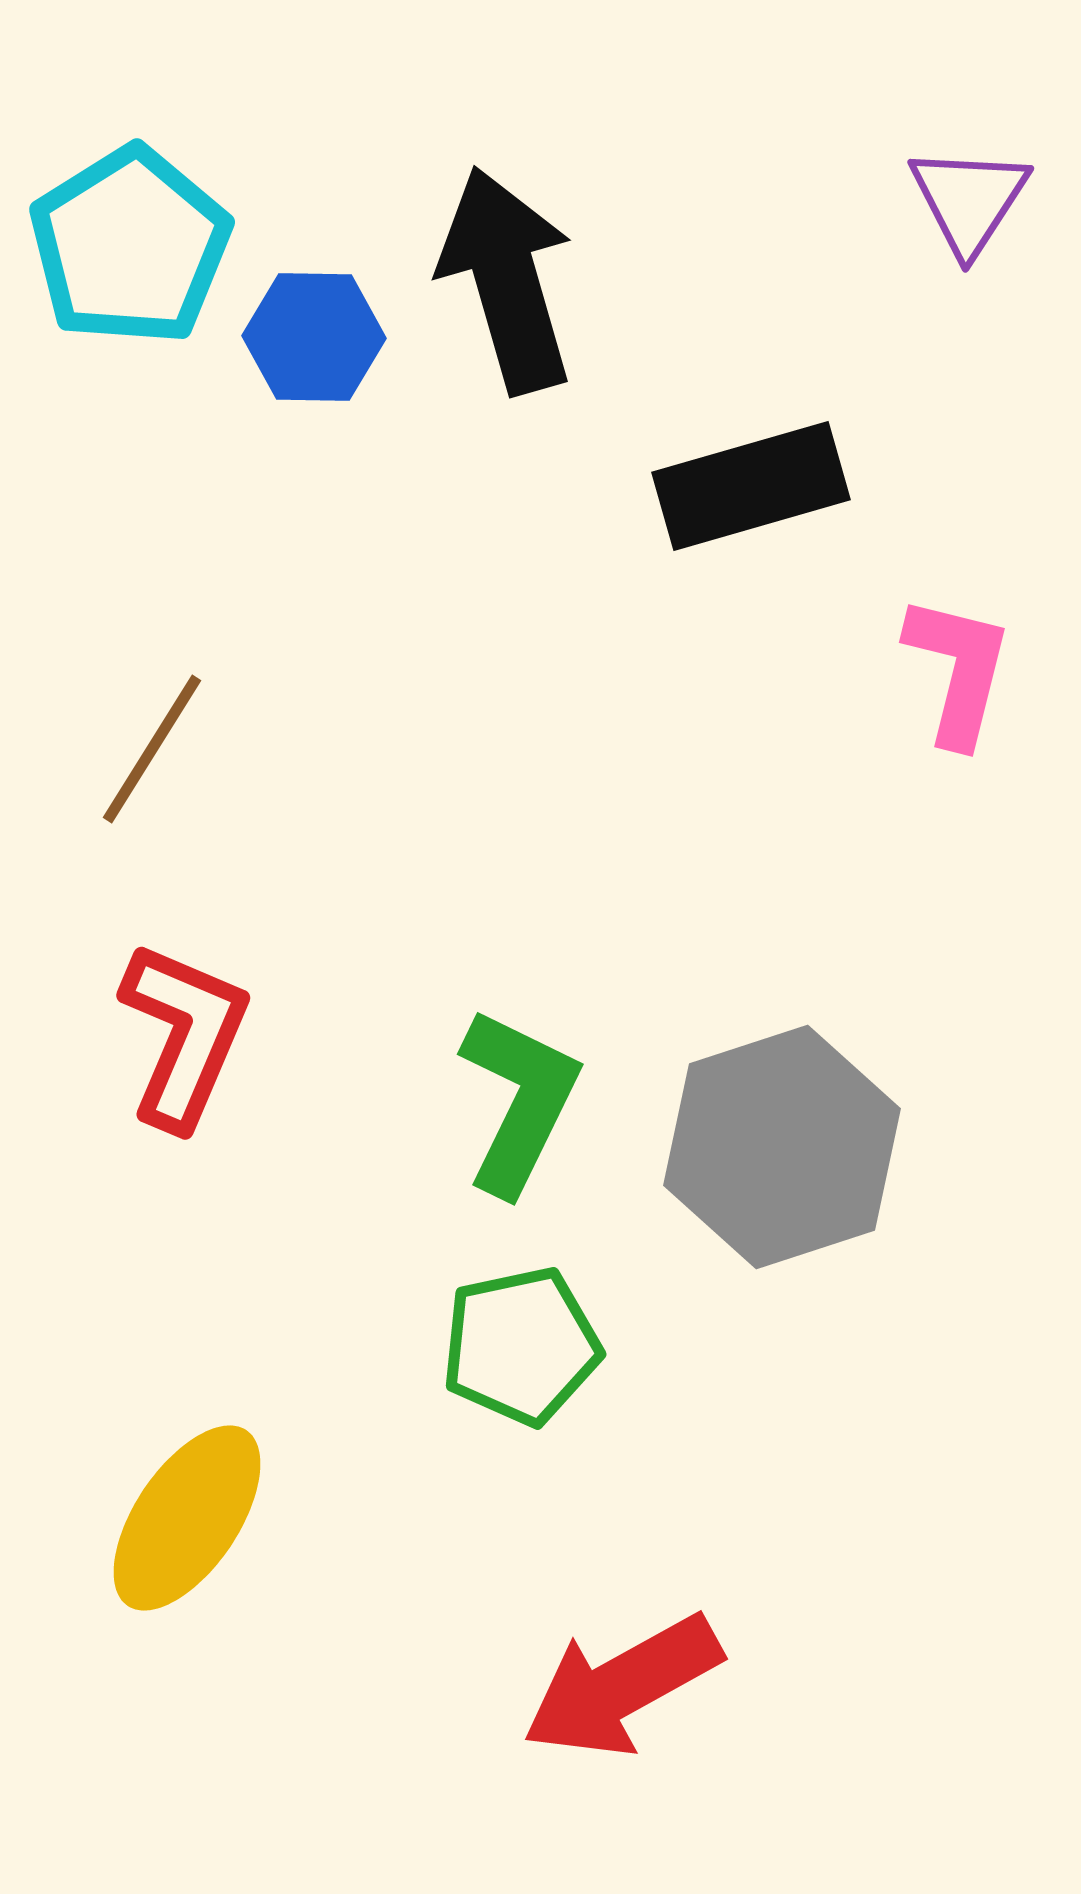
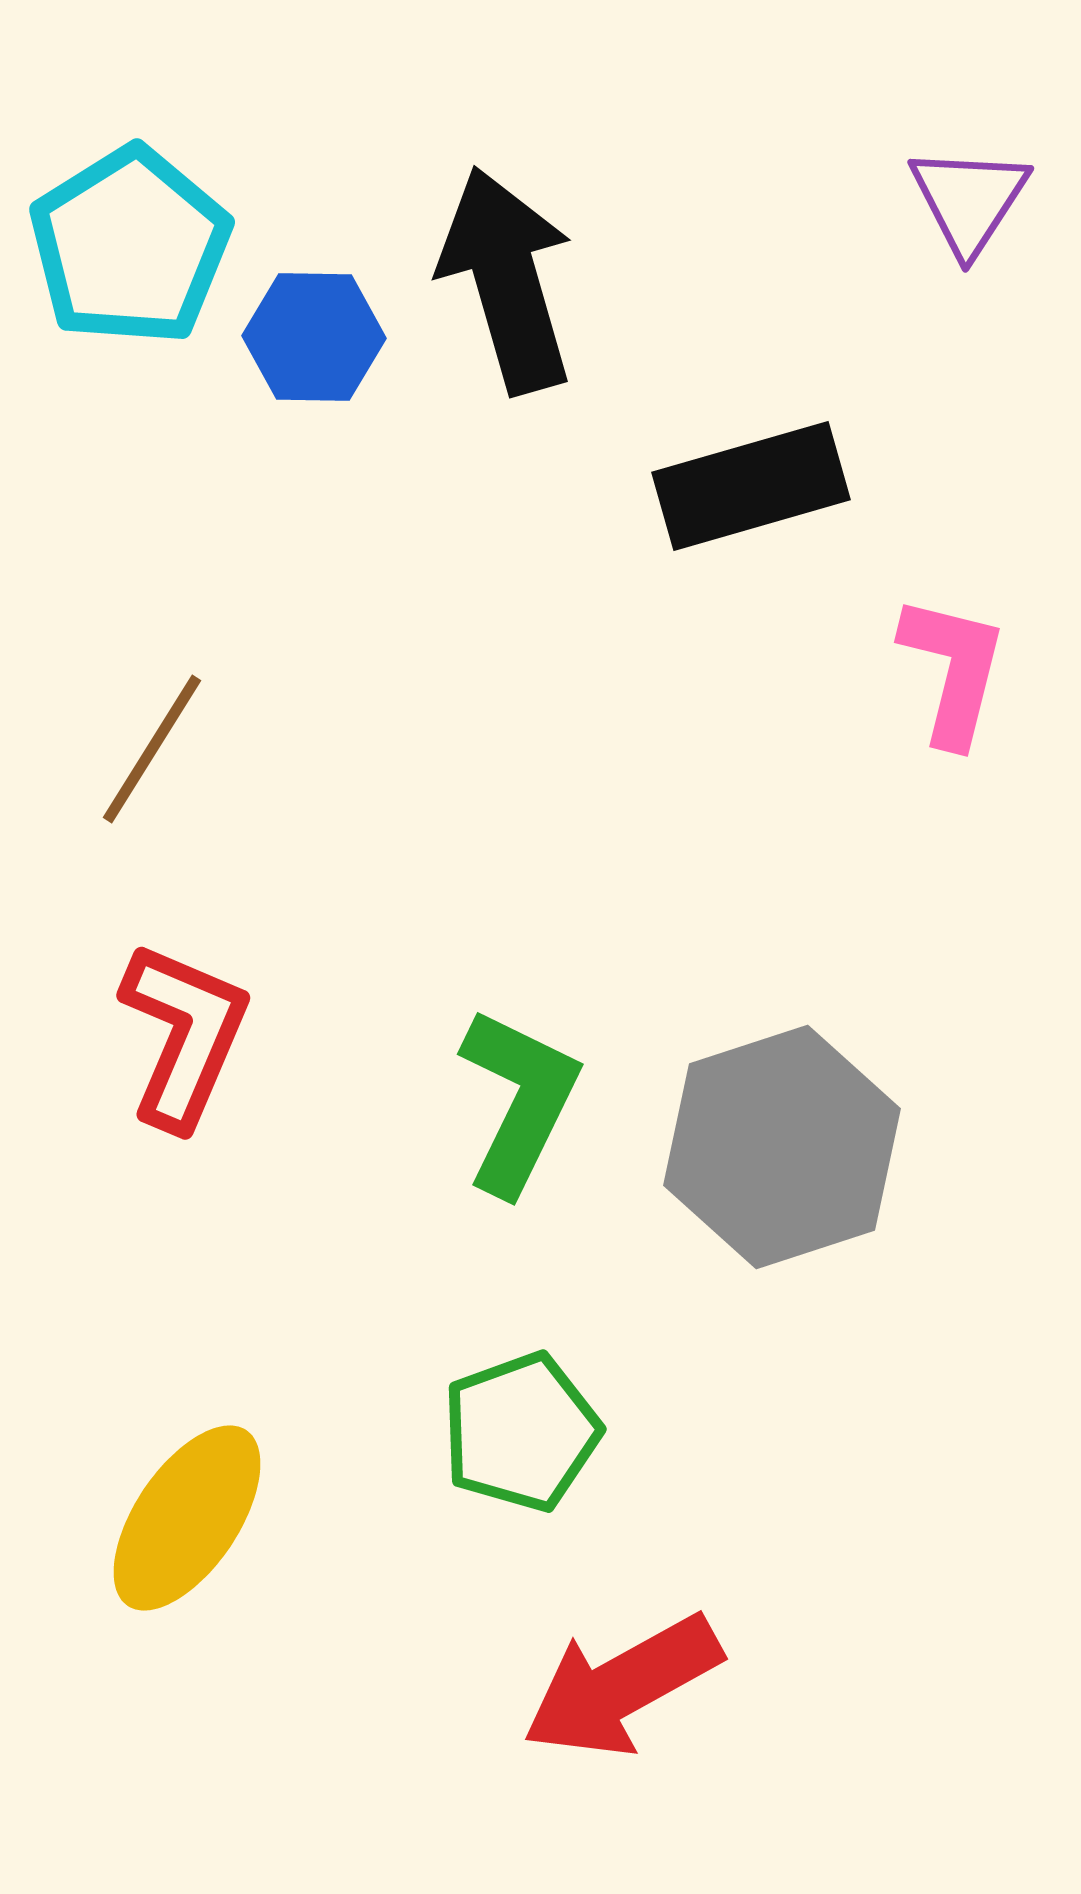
pink L-shape: moved 5 px left
green pentagon: moved 86 px down; rotated 8 degrees counterclockwise
